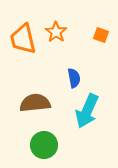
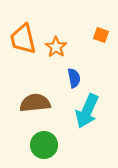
orange star: moved 15 px down
